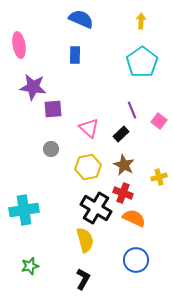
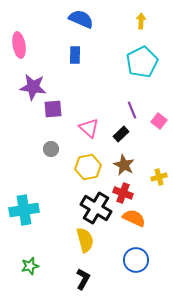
cyan pentagon: rotated 8 degrees clockwise
